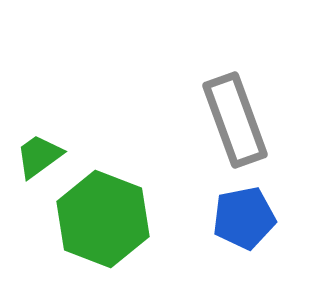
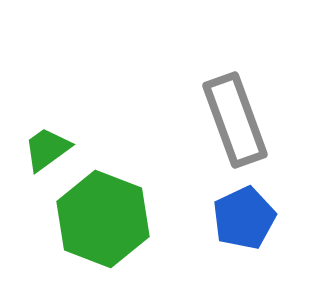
green trapezoid: moved 8 px right, 7 px up
blue pentagon: rotated 14 degrees counterclockwise
